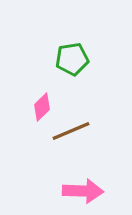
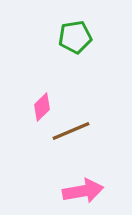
green pentagon: moved 3 px right, 22 px up
pink arrow: rotated 12 degrees counterclockwise
